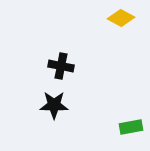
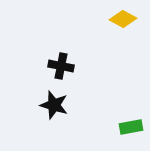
yellow diamond: moved 2 px right, 1 px down
black star: rotated 16 degrees clockwise
